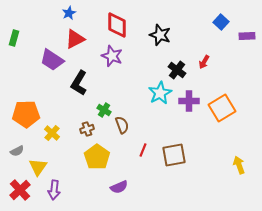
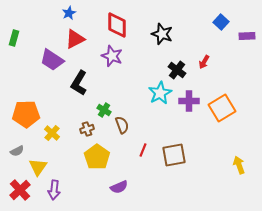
black star: moved 2 px right, 1 px up
